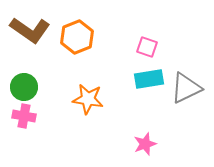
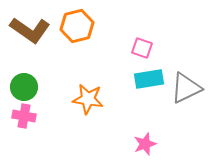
orange hexagon: moved 11 px up; rotated 8 degrees clockwise
pink square: moved 5 px left, 1 px down
